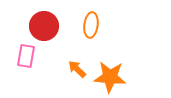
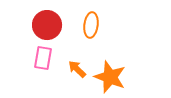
red circle: moved 3 px right, 1 px up
pink rectangle: moved 17 px right, 2 px down
orange star: rotated 16 degrees clockwise
